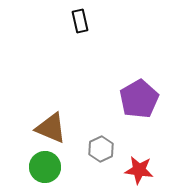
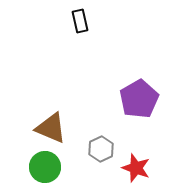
red star: moved 3 px left, 2 px up; rotated 12 degrees clockwise
